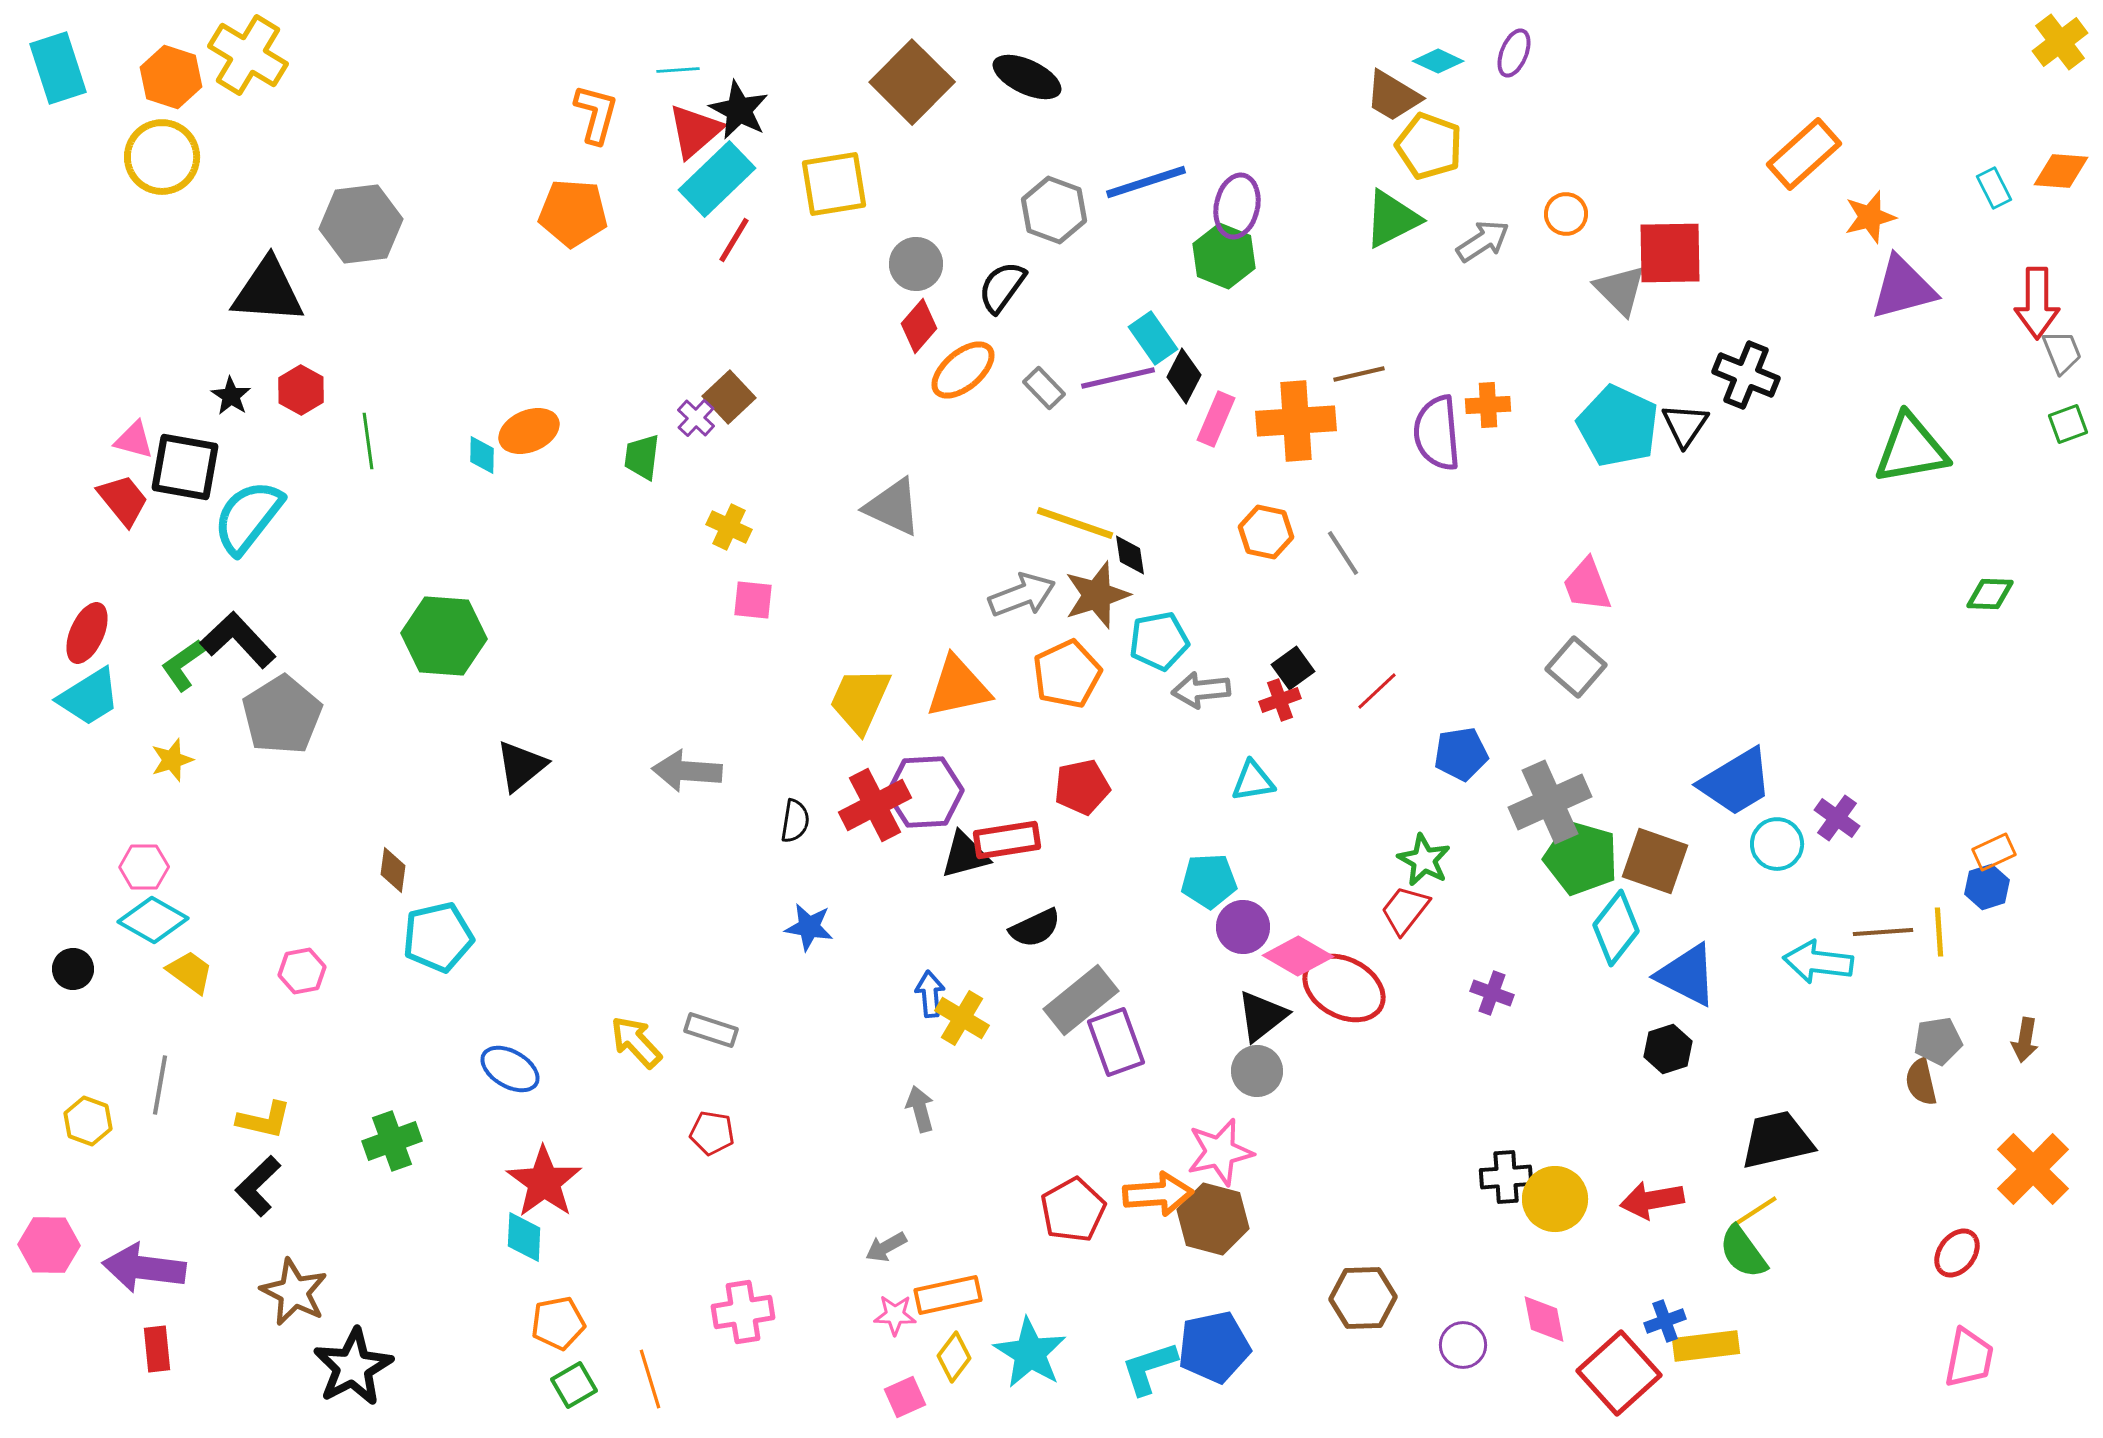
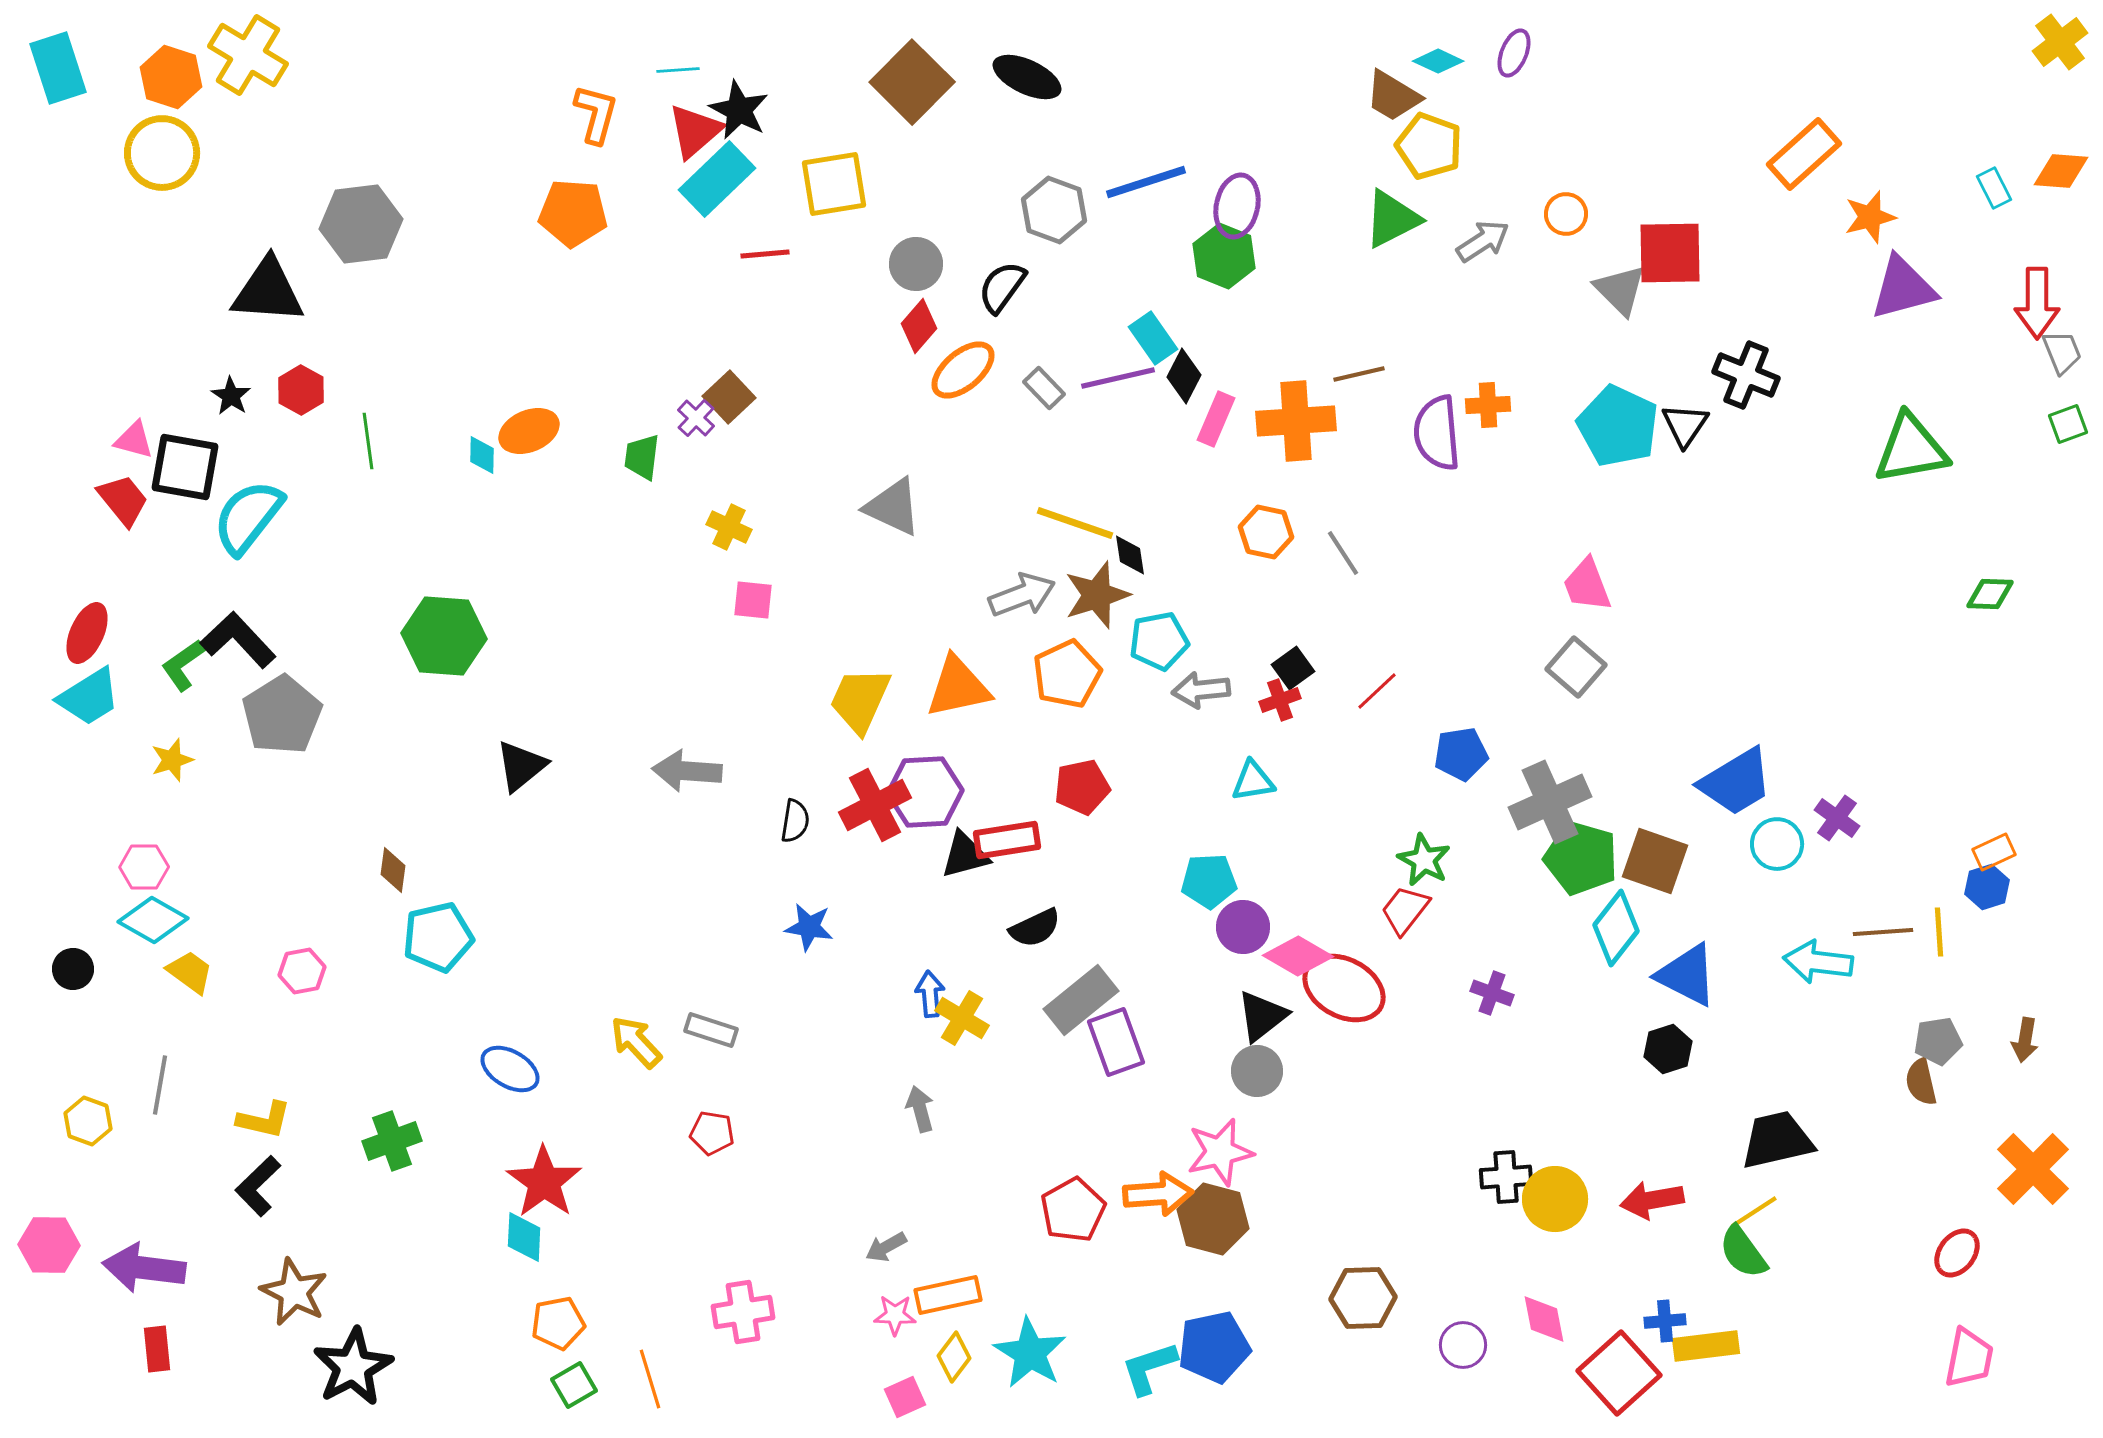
yellow circle at (162, 157): moved 4 px up
red line at (734, 240): moved 31 px right, 14 px down; rotated 54 degrees clockwise
blue cross at (1665, 1321): rotated 15 degrees clockwise
